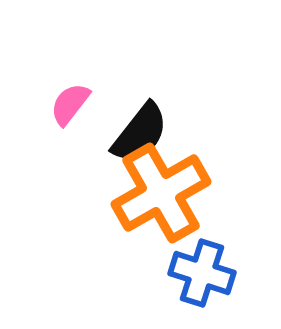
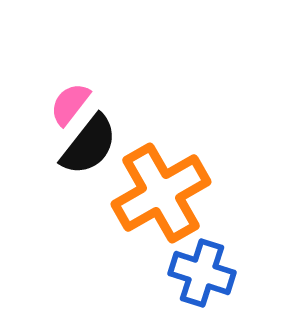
black semicircle: moved 51 px left, 12 px down
